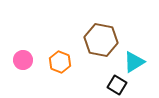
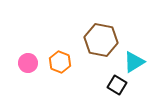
pink circle: moved 5 px right, 3 px down
